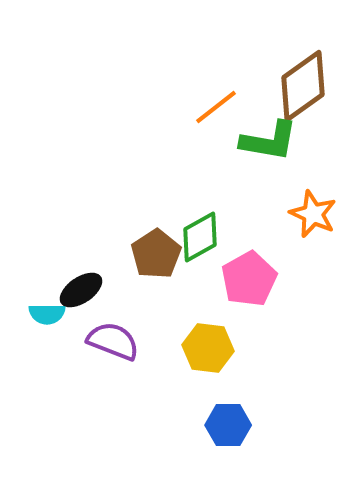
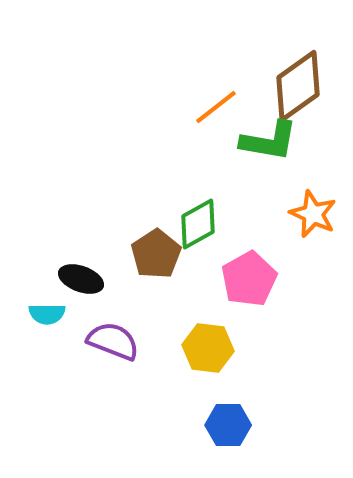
brown diamond: moved 5 px left
green diamond: moved 2 px left, 13 px up
black ellipse: moved 11 px up; rotated 54 degrees clockwise
